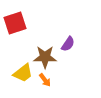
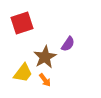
red square: moved 7 px right
brown star: rotated 30 degrees counterclockwise
yellow trapezoid: rotated 15 degrees counterclockwise
